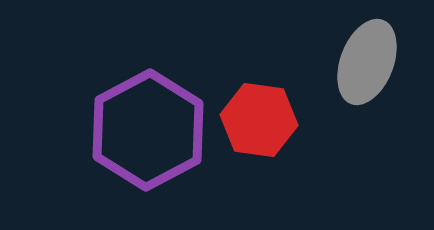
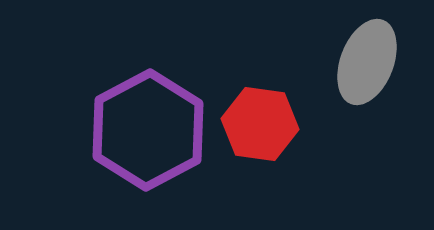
red hexagon: moved 1 px right, 4 px down
